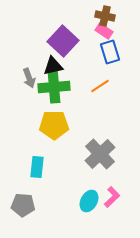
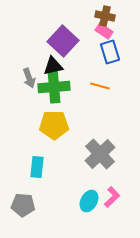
orange line: rotated 48 degrees clockwise
